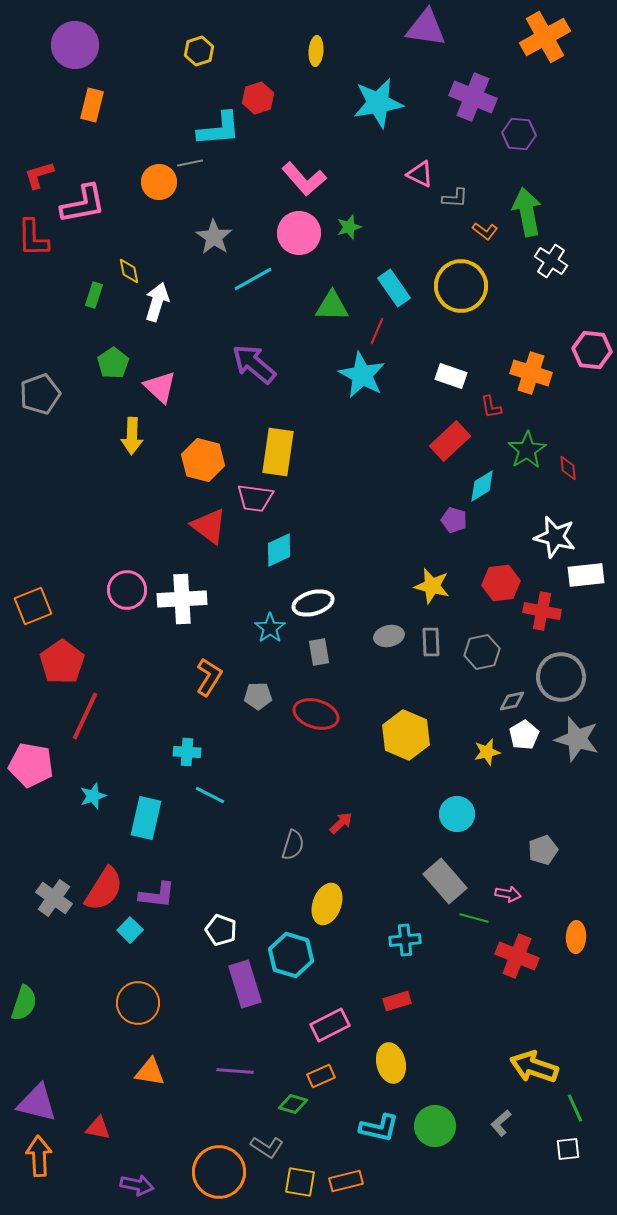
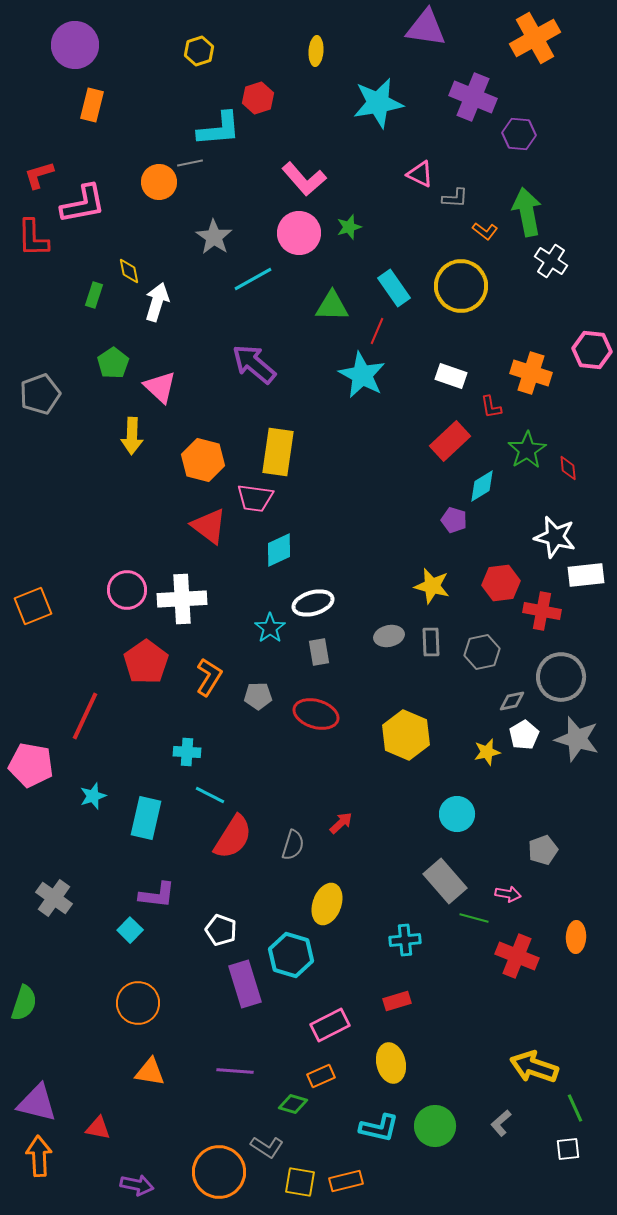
orange cross at (545, 37): moved 10 px left, 1 px down
red pentagon at (62, 662): moved 84 px right
red semicircle at (104, 889): moved 129 px right, 52 px up
